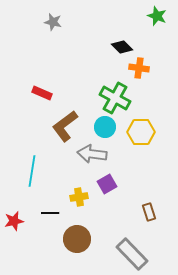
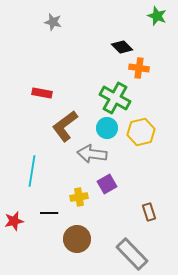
red rectangle: rotated 12 degrees counterclockwise
cyan circle: moved 2 px right, 1 px down
yellow hexagon: rotated 12 degrees counterclockwise
black line: moved 1 px left
